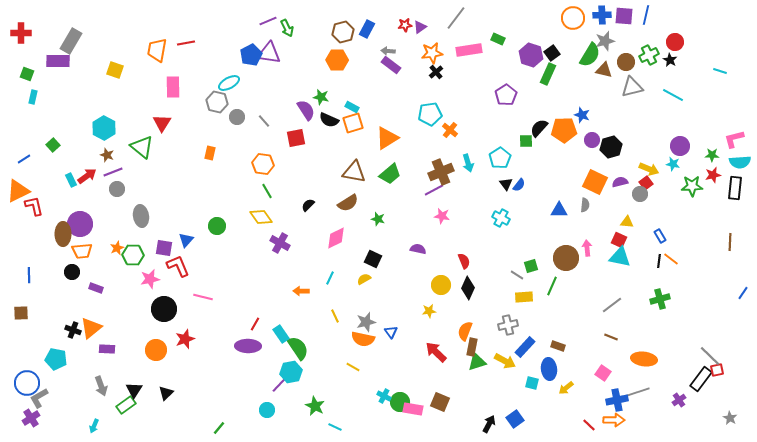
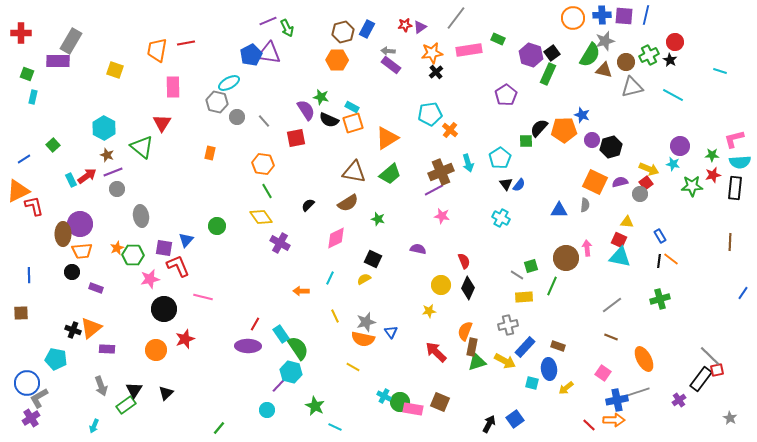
orange ellipse at (644, 359): rotated 55 degrees clockwise
cyan hexagon at (291, 372): rotated 25 degrees clockwise
